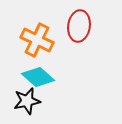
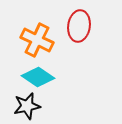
cyan diamond: rotated 8 degrees counterclockwise
black star: moved 5 px down
